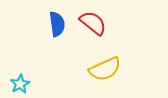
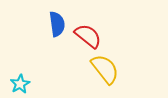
red semicircle: moved 5 px left, 13 px down
yellow semicircle: rotated 104 degrees counterclockwise
